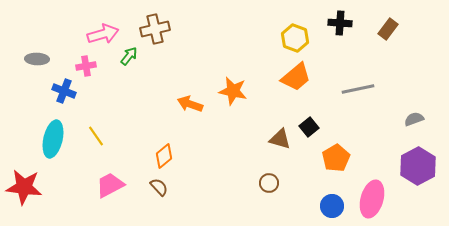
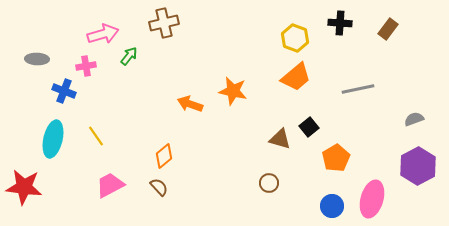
brown cross: moved 9 px right, 6 px up
